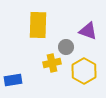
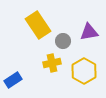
yellow rectangle: rotated 36 degrees counterclockwise
purple triangle: moved 1 px right, 1 px down; rotated 30 degrees counterclockwise
gray circle: moved 3 px left, 6 px up
blue rectangle: rotated 24 degrees counterclockwise
